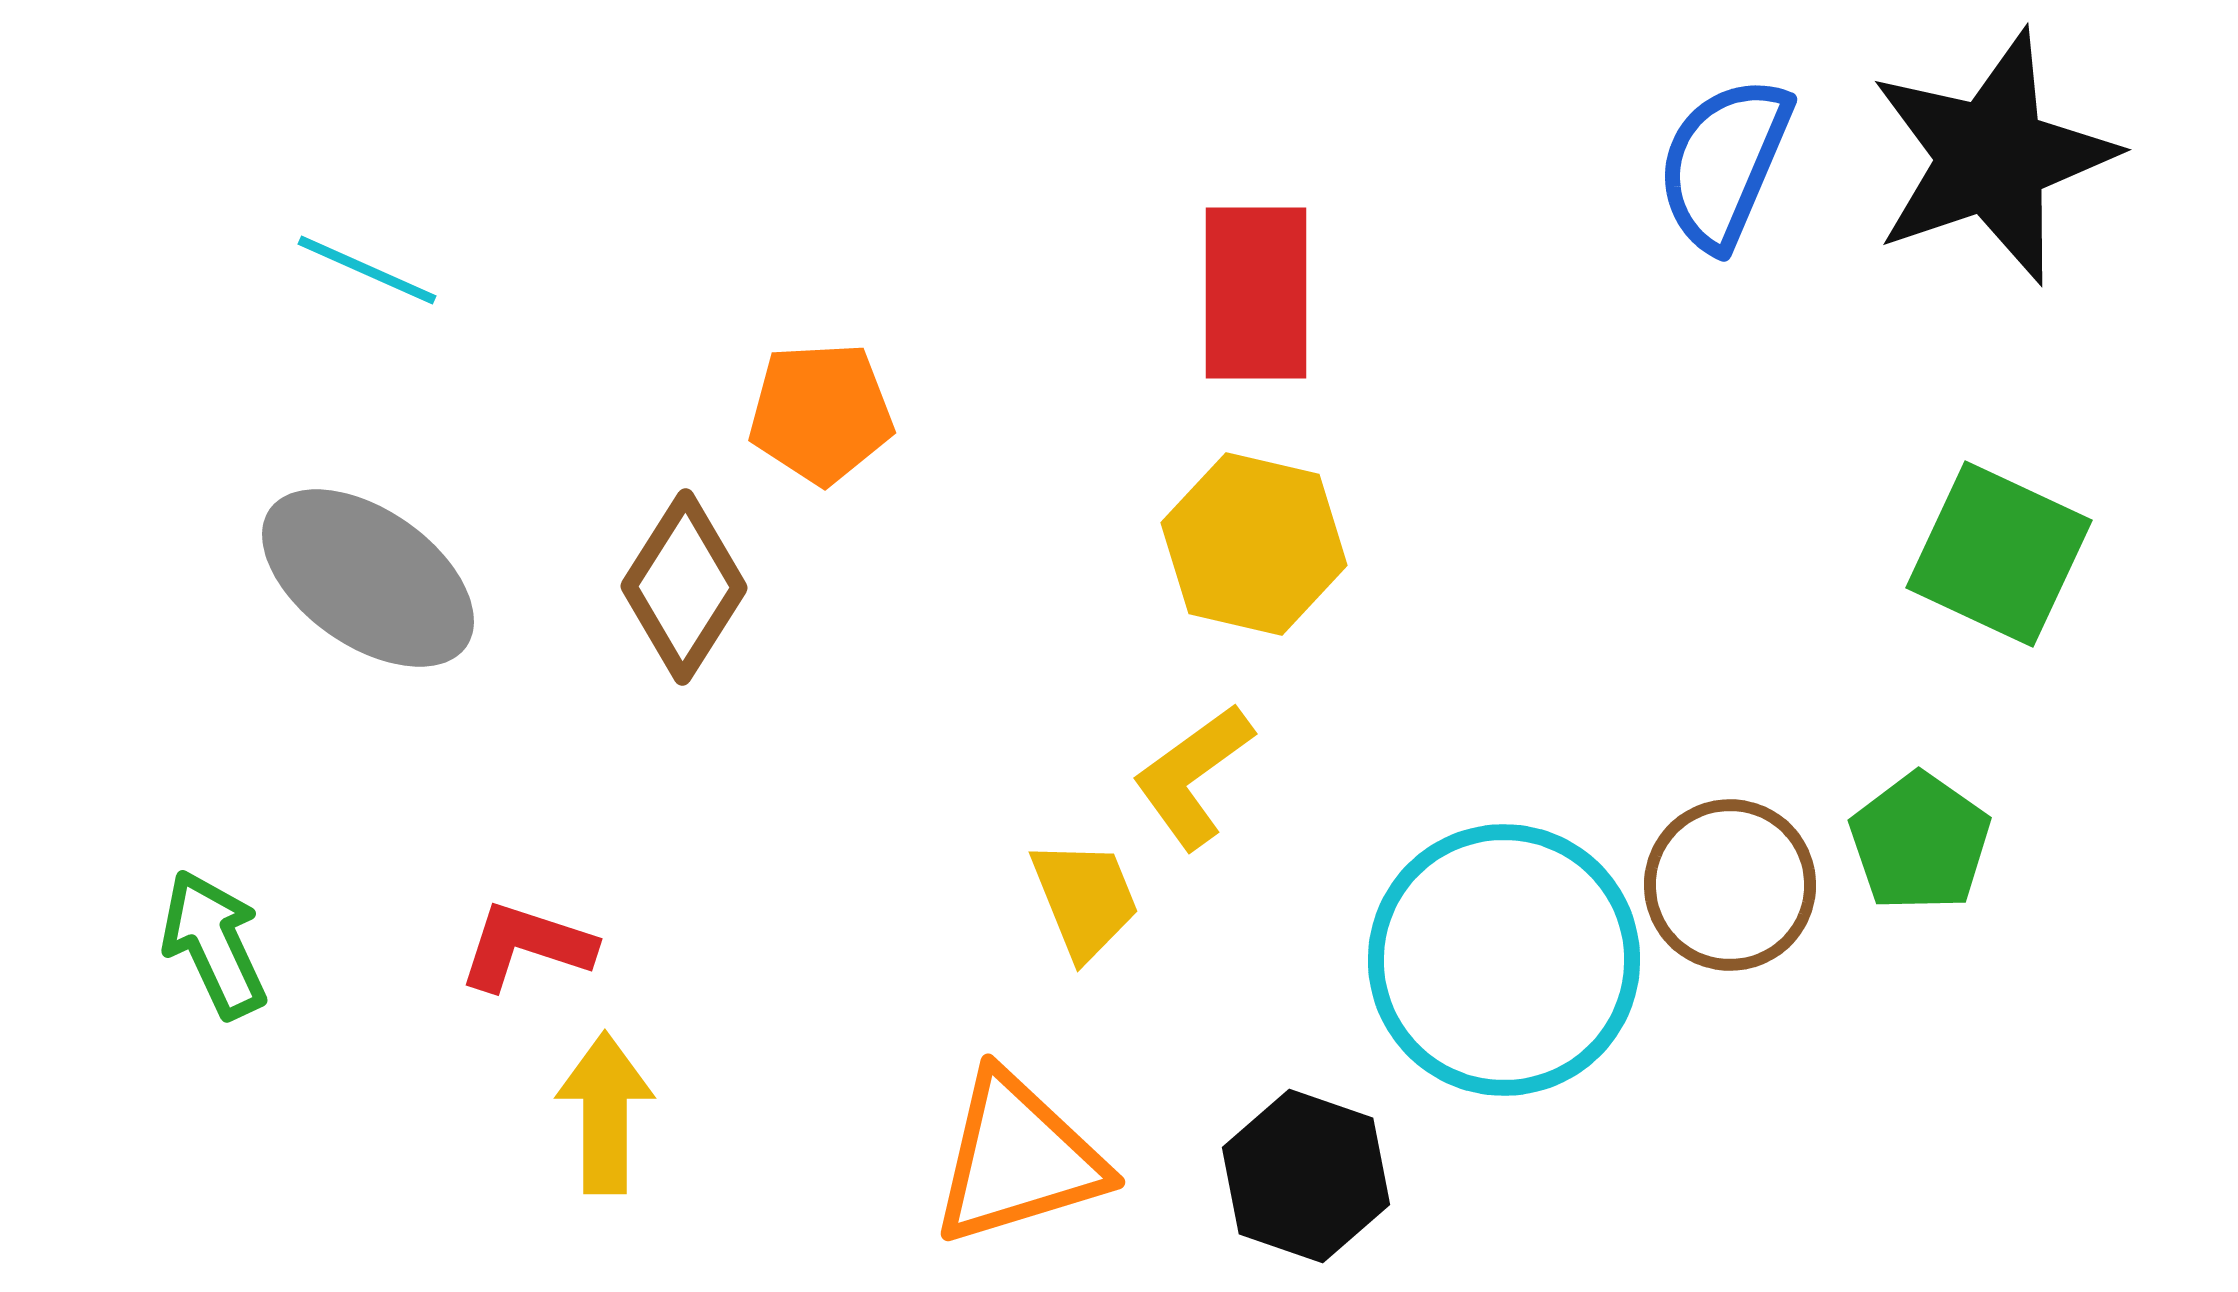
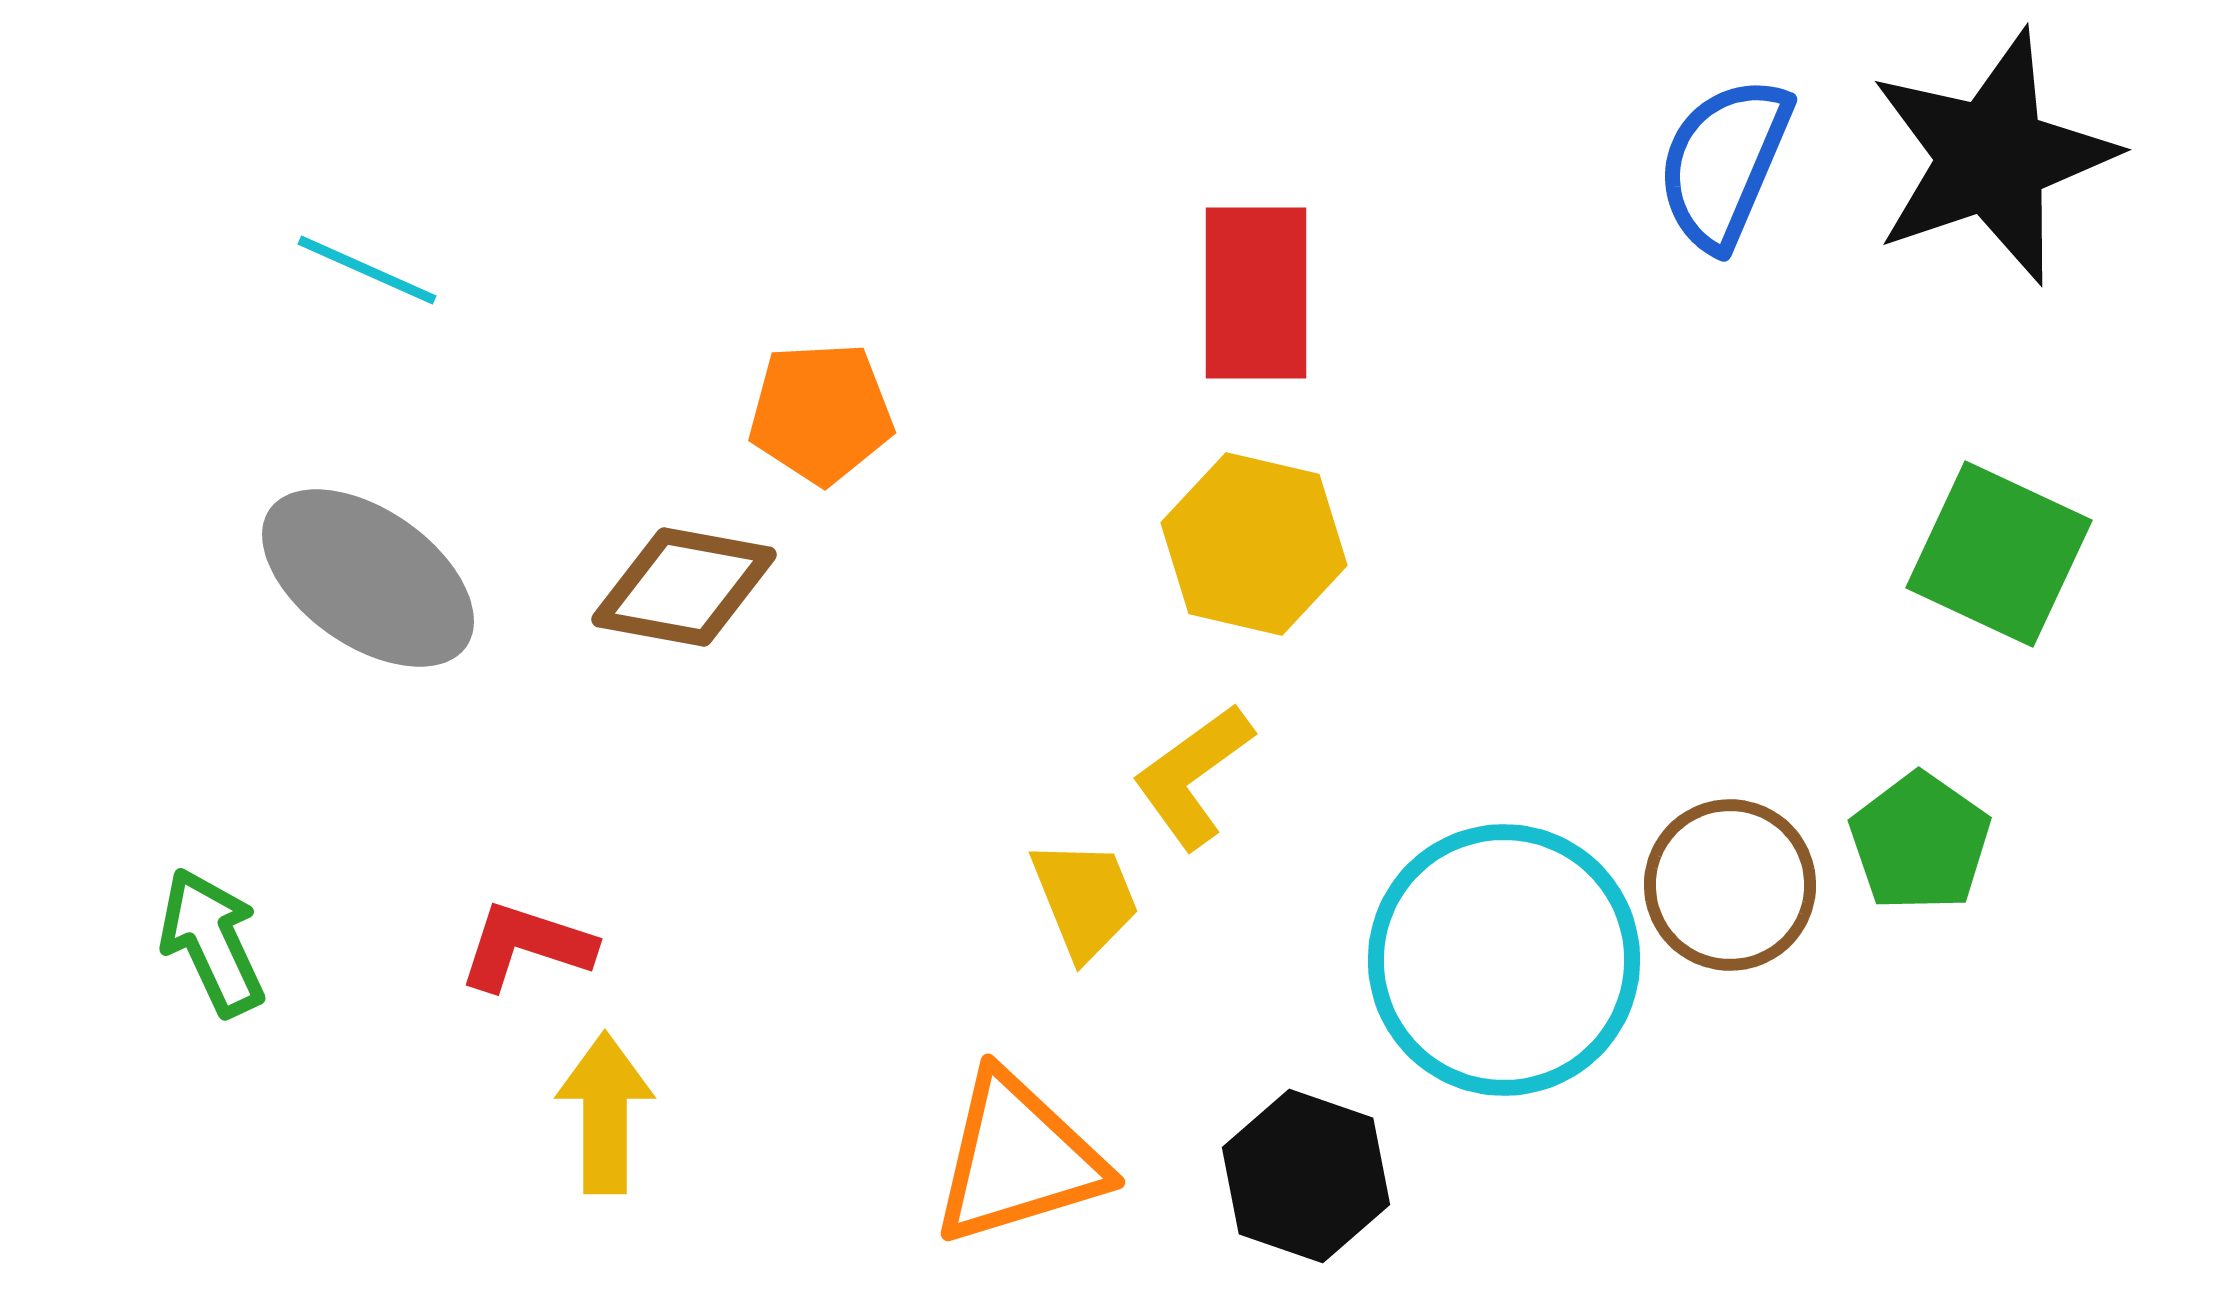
brown diamond: rotated 68 degrees clockwise
green arrow: moved 2 px left, 2 px up
